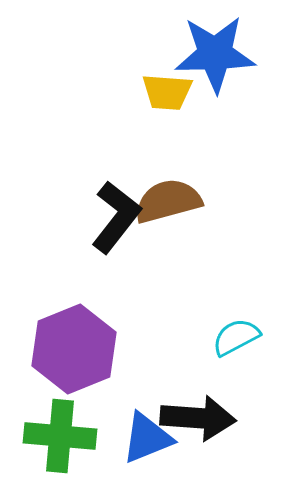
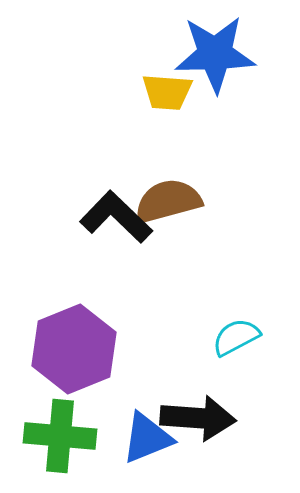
black L-shape: rotated 84 degrees counterclockwise
